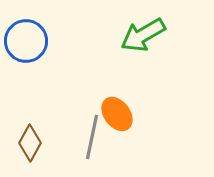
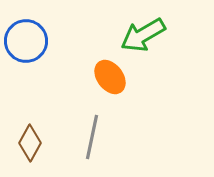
orange ellipse: moved 7 px left, 37 px up
